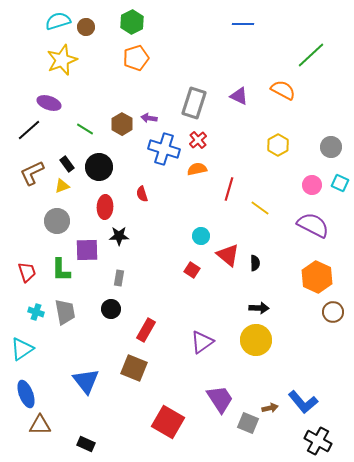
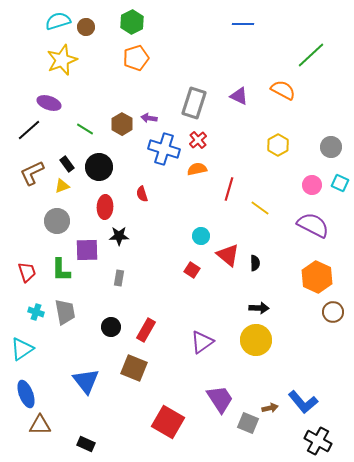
black circle at (111, 309): moved 18 px down
